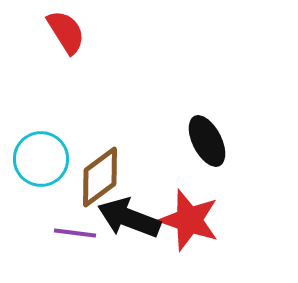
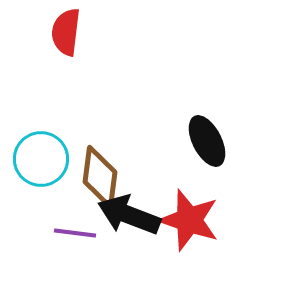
red semicircle: rotated 141 degrees counterclockwise
brown diamond: rotated 46 degrees counterclockwise
black arrow: moved 3 px up
